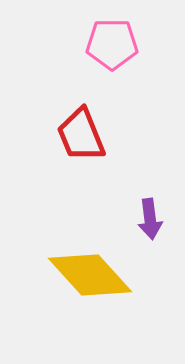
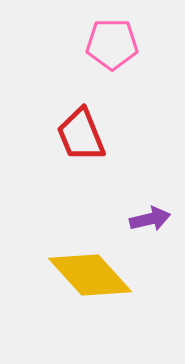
purple arrow: rotated 96 degrees counterclockwise
